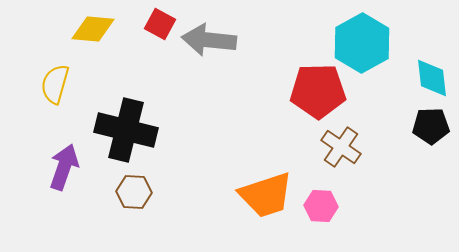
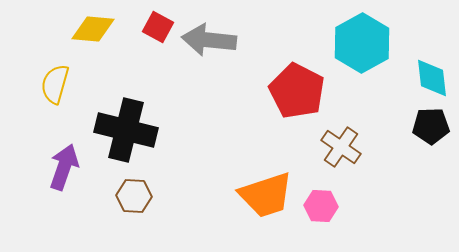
red square: moved 2 px left, 3 px down
red pentagon: moved 21 px left; rotated 28 degrees clockwise
brown hexagon: moved 4 px down
